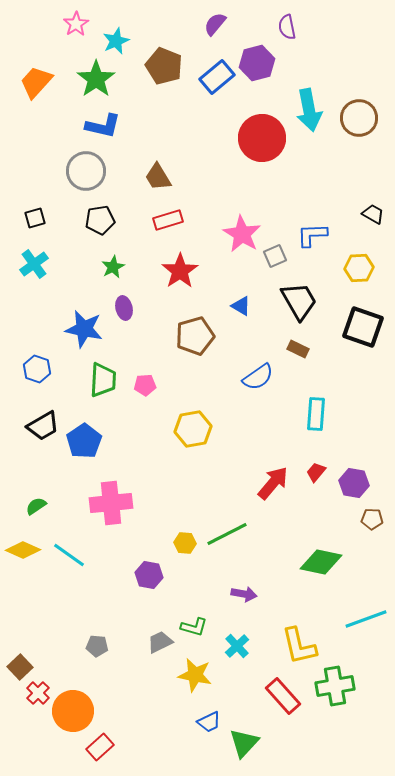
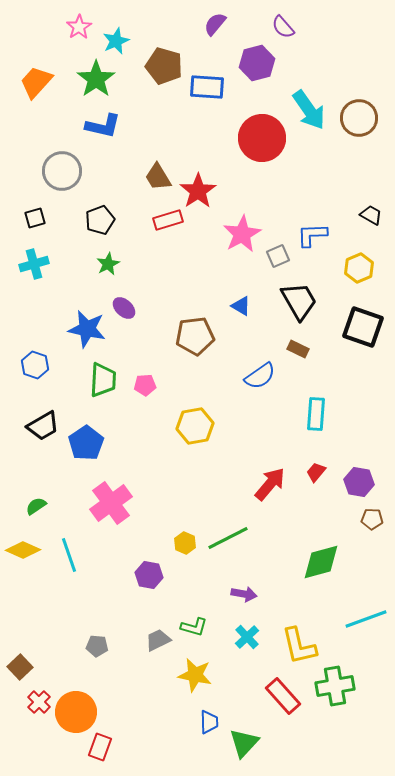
pink star at (76, 24): moved 3 px right, 3 px down
purple semicircle at (287, 27): moved 4 px left; rotated 30 degrees counterclockwise
brown pentagon at (164, 66): rotated 6 degrees counterclockwise
blue rectangle at (217, 77): moved 10 px left, 10 px down; rotated 44 degrees clockwise
cyan arrow at (309, 110): rotated 24 degrees counterclockwise
gray circle at (86, 171): moved 24 px left
black trapezoid at (373, 214): moved 2 px left, 1 px down
black pentagon at (100, 220): rotated 12 degrees counterclockwise
pink star at (242, 234): rotated 12 degrees clockwise
gray square at (275, 256): moved 3 px right
cyan cross at (34, 264): rotated 20 degrees clockwise
green star at (113, 267): moved 5 px left, 3 px up
yellow hexagon at (359, 268): rotated 20 degrees counterclockwise
red star at (180, 271): moved 18 px right, 80 px up
purple ellipse at (124, 308): rotated 35 degrees counterclockwise
blue star at (84, 329): moved 3 px right
brown pentagon at (195, 336): rotated 9 degrees clockwise
blue hexagon at (37, 369): moved 2 px left, 4 px up
blue semicircle at (258, 377): moved 2 px right, 1 px up
yellow hexagon at (193, 429): moved 2 px right, 3 px up
blue pentagon at (84, 441): moved 2 px right, 2 px down
red arrow at (273, 483): moved 3 px left, 1 px down
purple hexagon at (354, 483): moved 5 px right, 1 px up
pink cross at (111, 503): rotated 30 degrees counterclockwise
green line at (227, 534): moved 1 px right, 4 px down
yellow hexagon at (185, 543): rotated 20 degrees clockwise
cyan line at (69, 555): rotated 36 degrees clockwise
green diamond at (321, 562): rotated 27 degrees counterclockwise
gray trapezoid at (160, 642): moved 2 px left, 2 px up
cyan cross at (237, 646): moved 10 px right, 9 px up
red cross at (38, 693): moved 1 px right, 9 px down
orange circle at (73, 711): moved 3 px right, 1 px down
blue trapezoid at (209, 722): rotated 65 degrees counterclockwise
red rectangle at (100, 747): rotated 28 degrees counterclockwise
